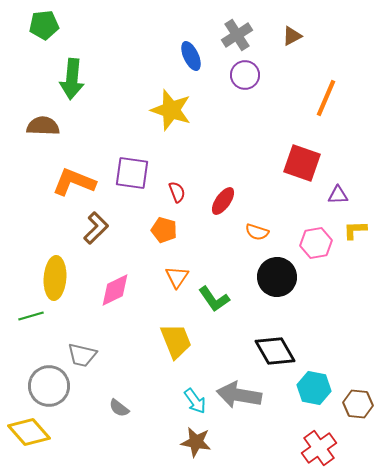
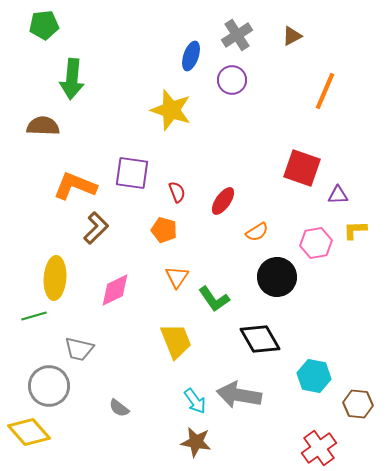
blue ellipse: rotated 44 degrees clockwise
purple circle: moved 13 px left, 5 px down
orange line: moved 1 px left, 7 px up
red square: moved 5 px down
orange L-shape: moved 1 px right, 4 px down
orange semicircle: rotated 50 degrees counterclockwise
green line: moved 3 px right
black diamond: moved 15 px left, 12 px up
gray trapezoid: moved 3 px left, 6 px up
cyan hexagon: moved 12 px up
